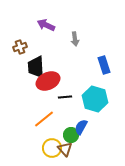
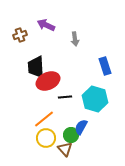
brown cross: moved 12 px up
blue rectangle: moved 1 px right, 1 px down
yellow circle: moved 6 px left, 10 px up
